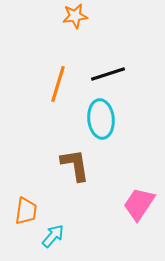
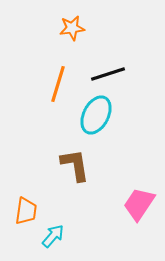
orange star: moved 3 px left, 12 px down
cyan ellipse: moved 5 px left, 4 px up; rotated 33 degrees clockwise
